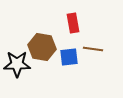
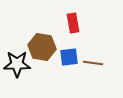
brown line: moved 14 px down
